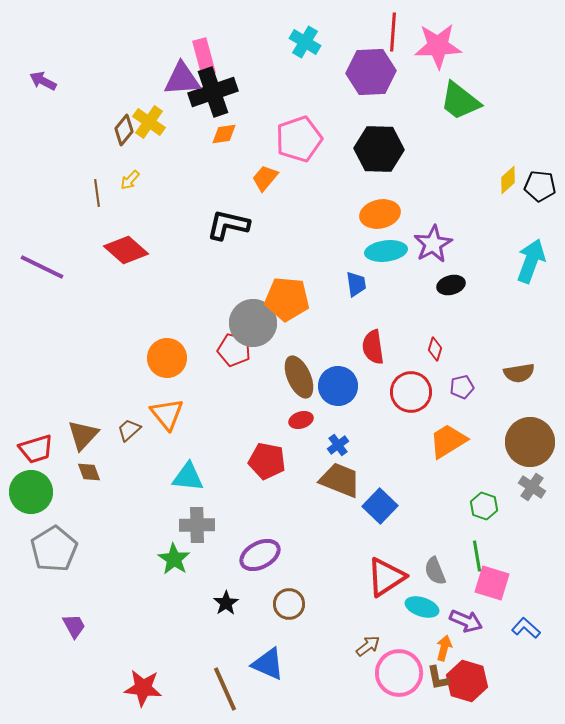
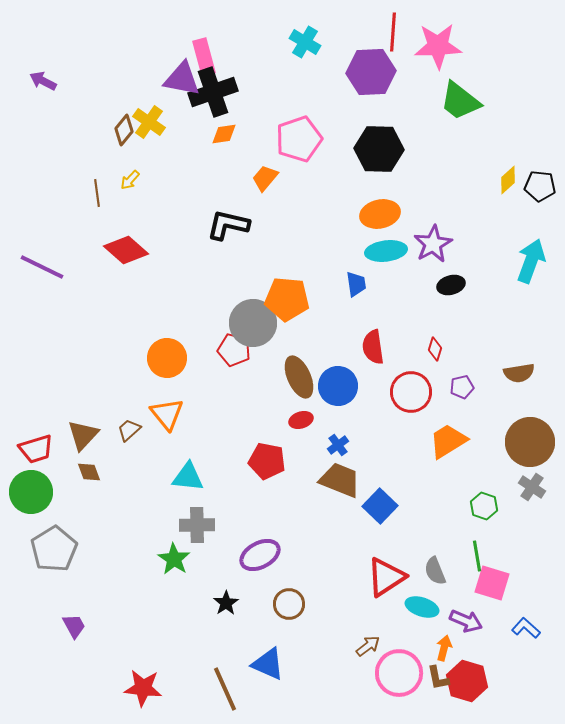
purple triangle at (182, 79): rotated 15 degrees clockwise
